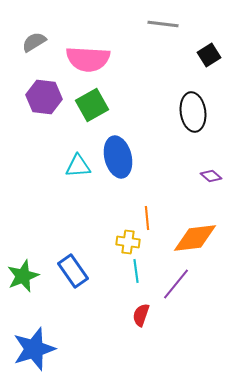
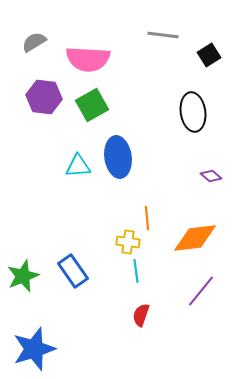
gray line: moved 11 px down
blue ellipse: rotated 6 degrees clockwise
purple line: moved 25 px right, 7 px down
